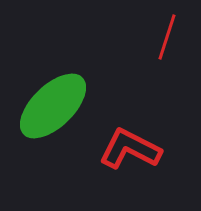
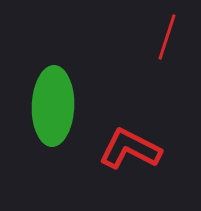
green ellipse: rotated 44 degrees counterclockwise
